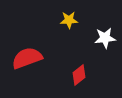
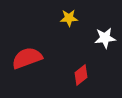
yellow star: moved 2 px up
red diamond: moved 2 px right
